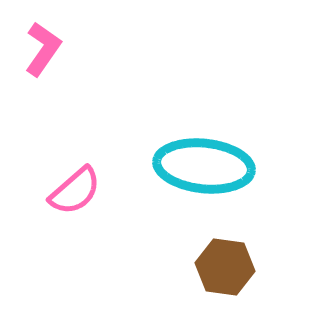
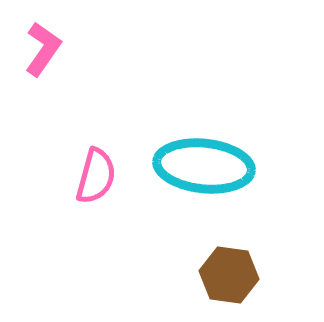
pink semicircle: moved 21 px right, 15 px up; rotated 34 degrees counterclockwise
brown hexagon: moved 4 px right, 8 px down
